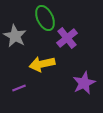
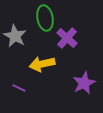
green ellipse: rotated 15 degrees clockwise
purple cross: rotated 10 degrees counterclockwise
purple line: rotated 48 degrees clockwise
